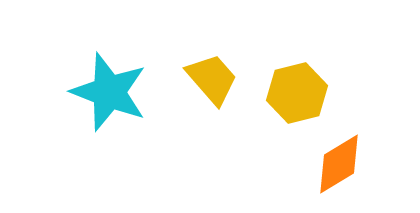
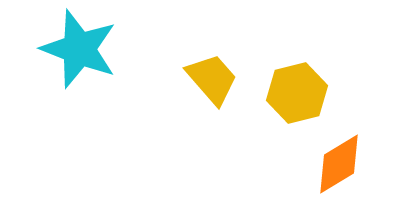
cyan star: moved 30 px left, 43 px up
